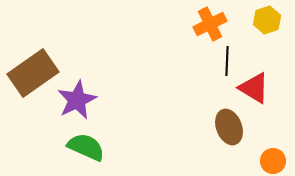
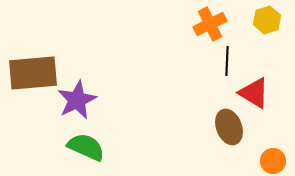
brown rectangle: rotated 30 degrees clockwise
red triangle: moved 5 px down
